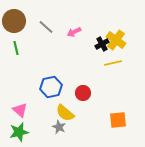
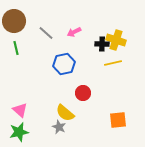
gray line: moved 6 px down
yellow cross: rotated 18 degrees counterclockwise
black cross: rotated 32 degrees clockwise
blue hexagon: moved 13 px right, 23 px up
